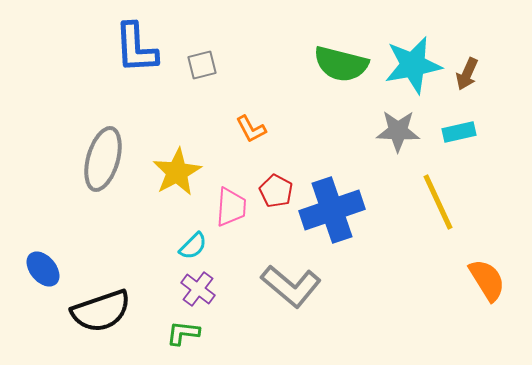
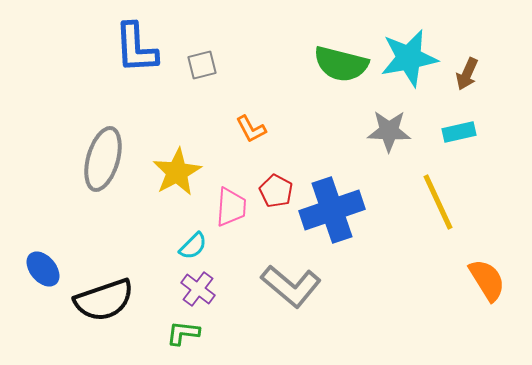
cyan star: moved 4 px left, 7 px up
gray star: moved 9 px left
black semicircle: moved 3 px right, 11 px up
